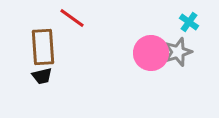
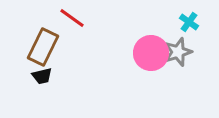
brown rectangle: rotated 30 degrees clockwise
